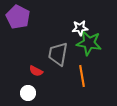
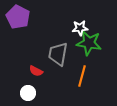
orange line: rotated 25 degrees clockwise
